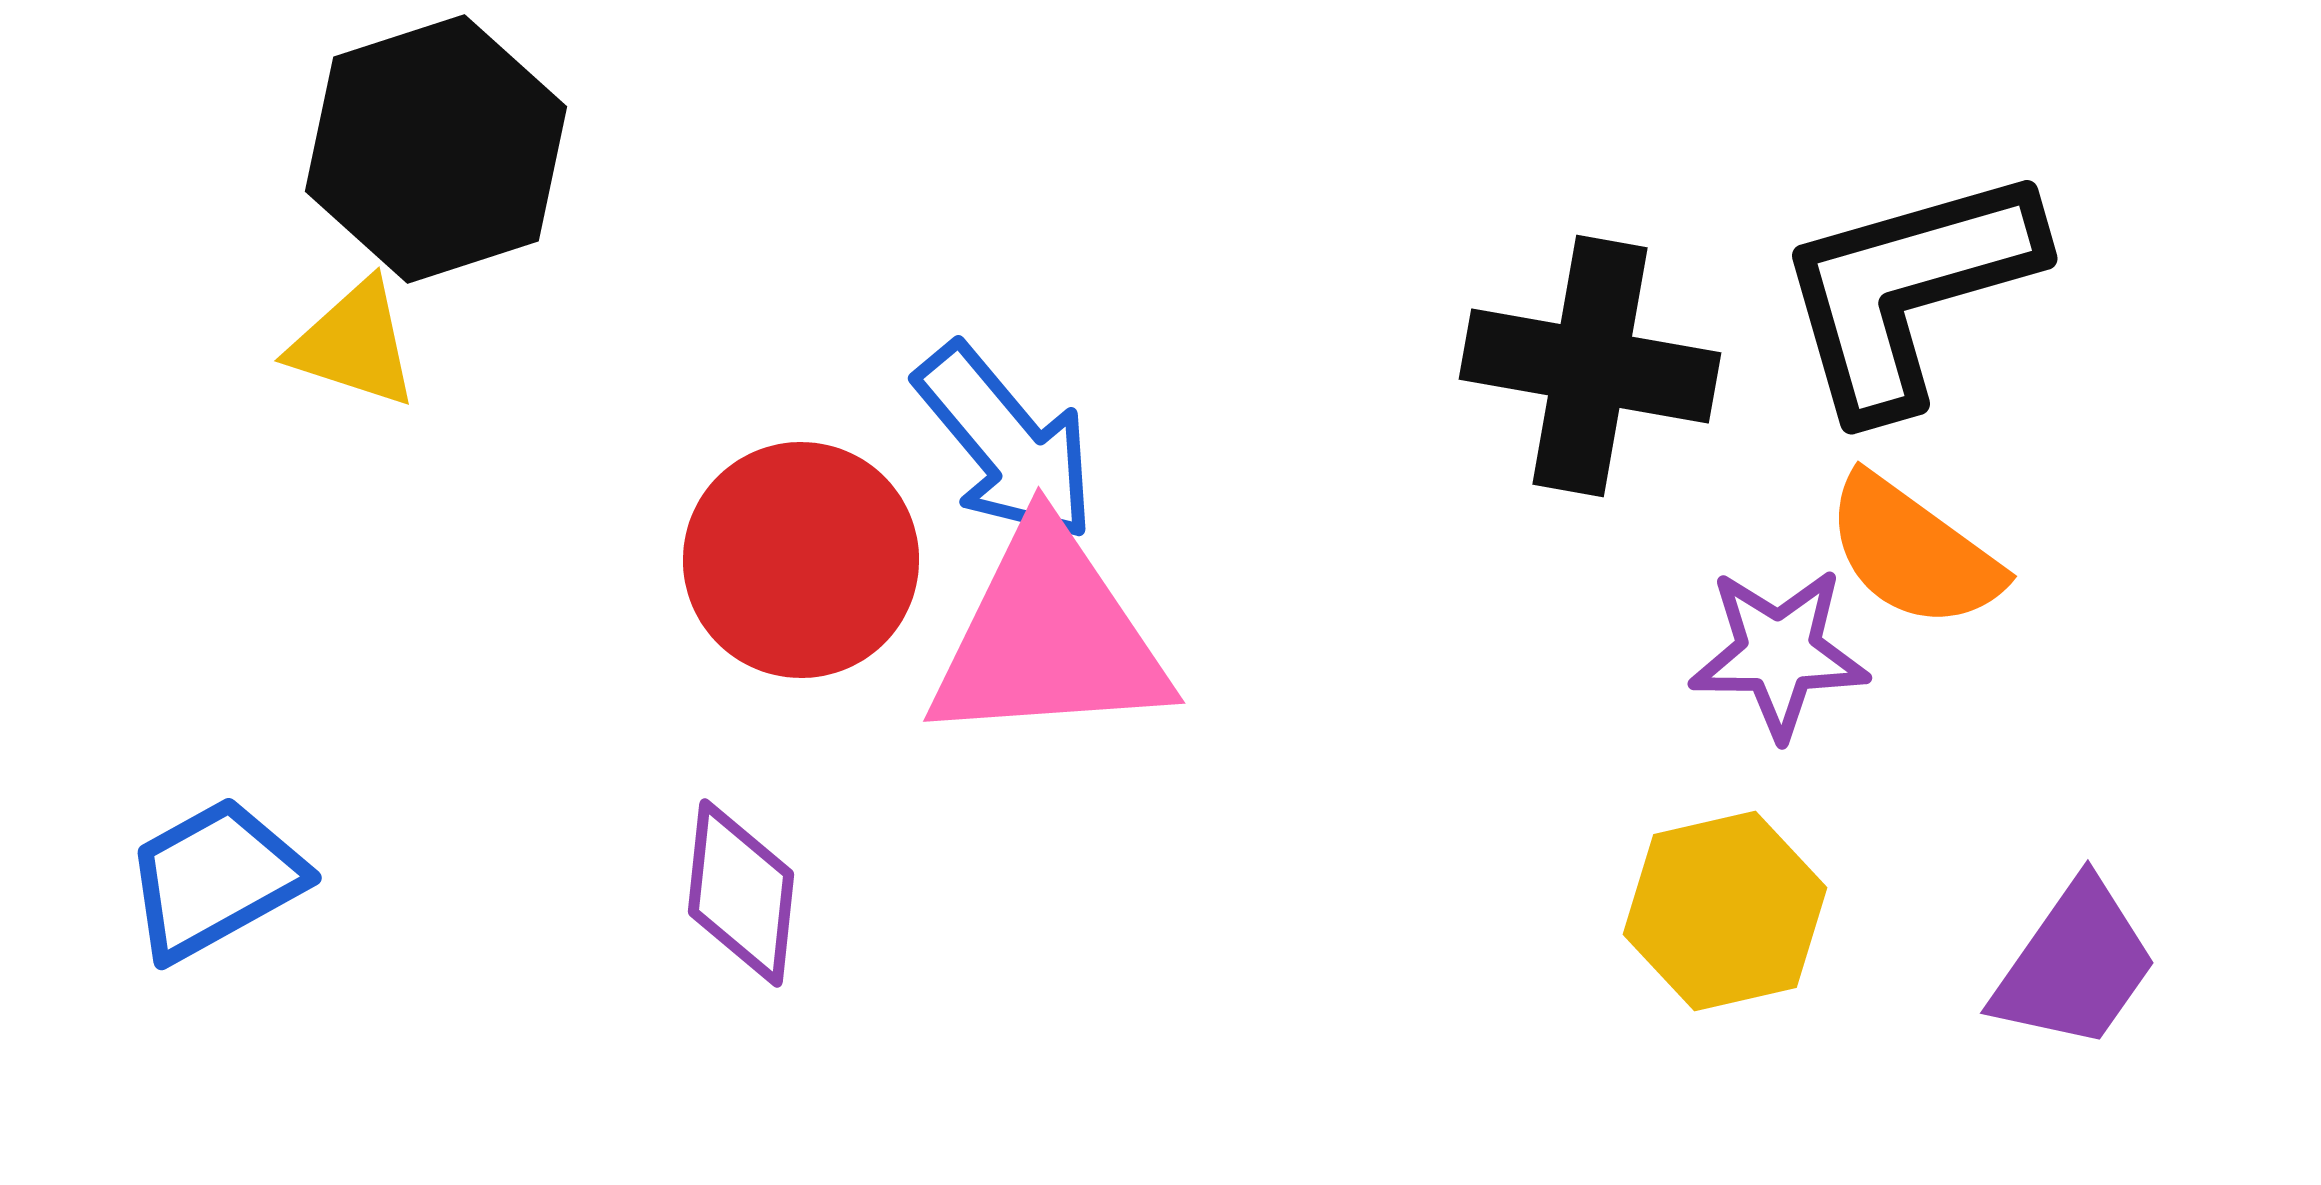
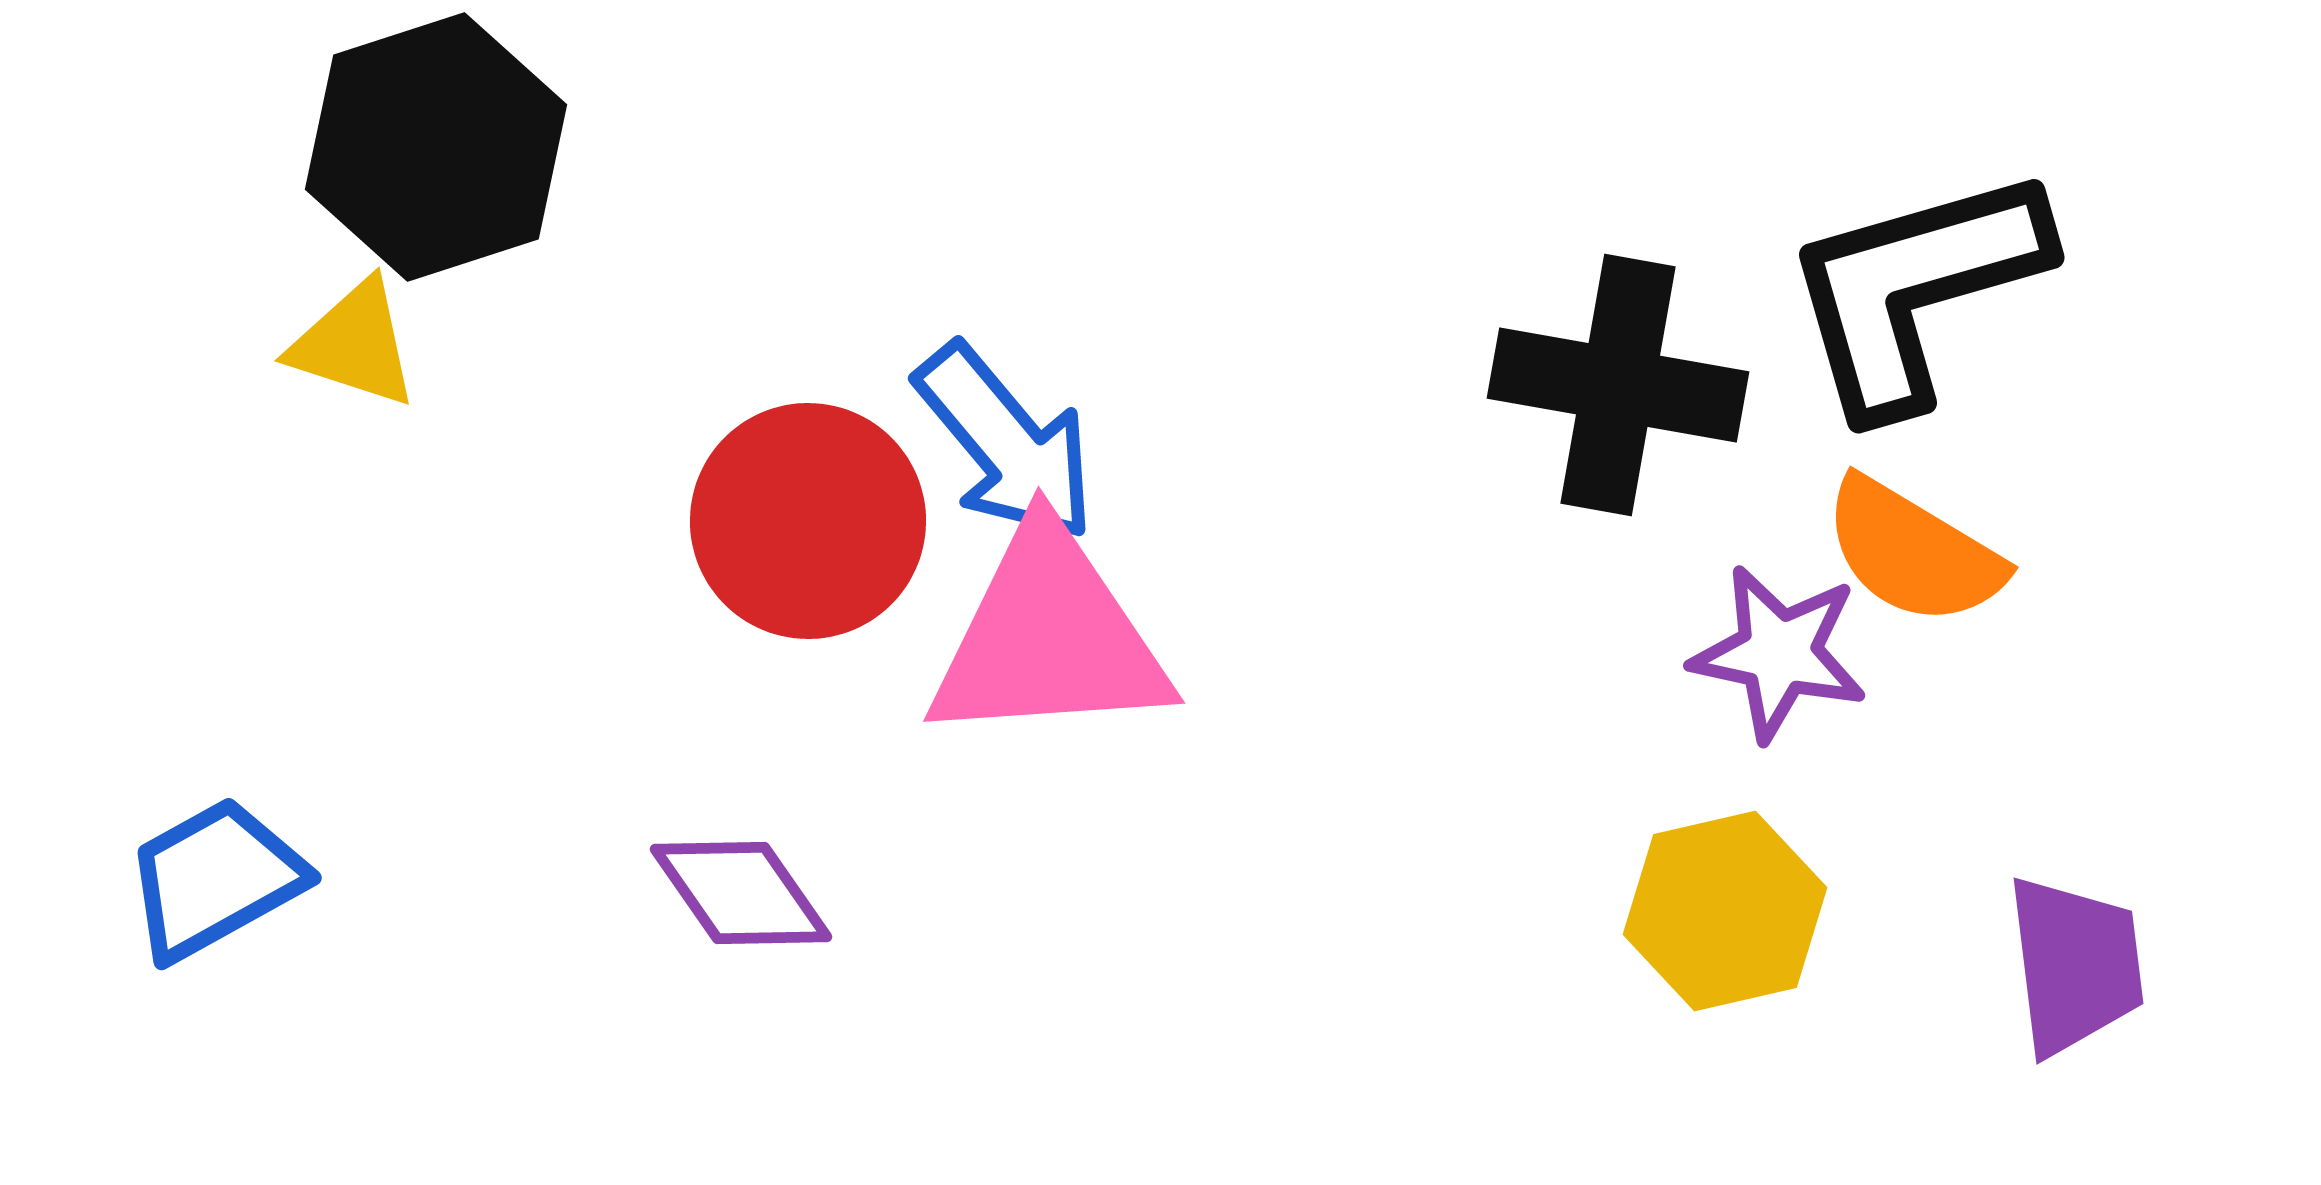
black hexagon: moved 2 px up
black L-shape: moved 7 px right, 1 px up
black cross: moved 28 px right, 19 px down
orange semicircle: rotated 5 degrees counterclockwise
red circle: moved 7 px right, 39 px up
purple star: rotated 12 degrees clockwise
purple diamond: rotated 41 degrees counterclockwise
purple trapezoid: rotated 42 degrees counterclockwise
